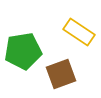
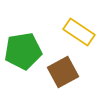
brown square: moved 2 px right, 2 px up; rotated 8 degrees counterclockwise
